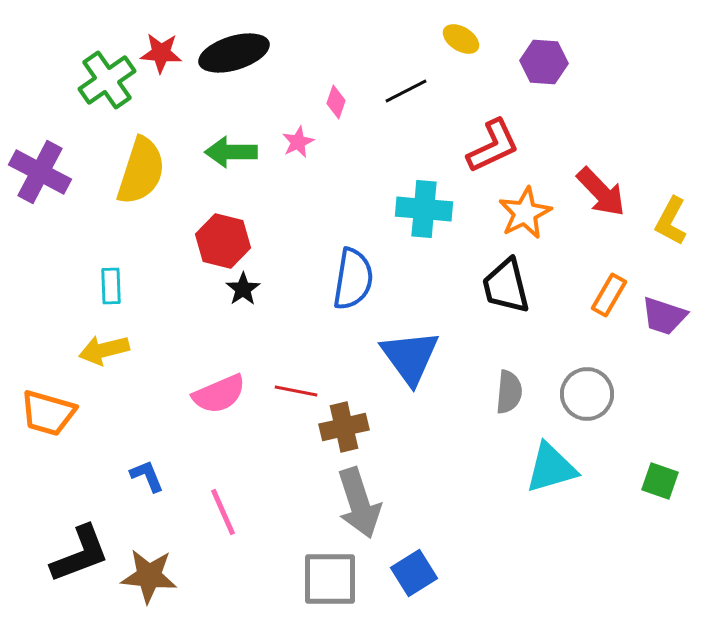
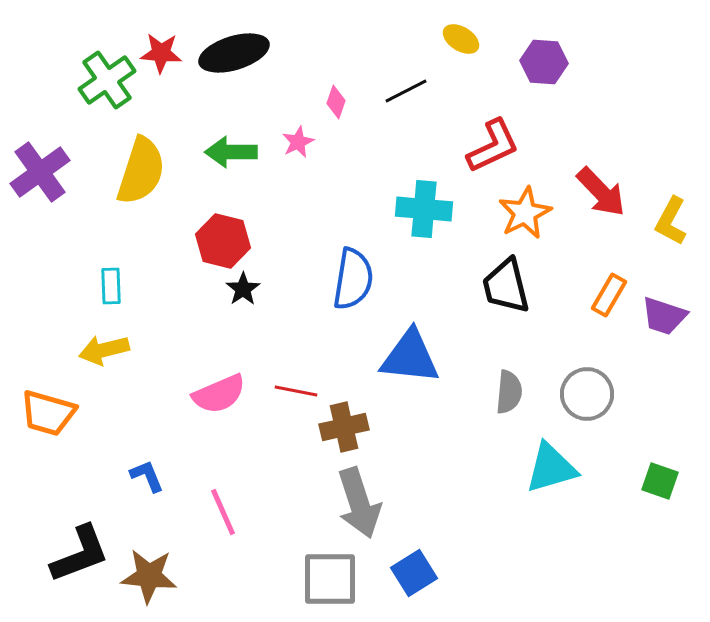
purple cross: rotated 26 degrees clockwise
blue triangle: rotated 48 degrees counterclockwise
